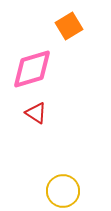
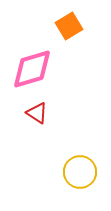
red triangle: moved 1 px right
yellow circle: moved 17 px right, 19 px up
